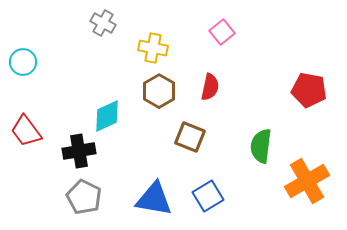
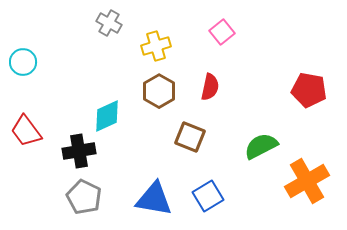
gray cross: moved 6 px right
yellow cross: moved 3 px right, 2 px up; rotated 28 degrees counterclockwise
green semicircle: rotated 56 degrees clockwise
